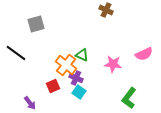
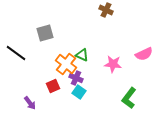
gray square: moved 9 px right, 9 px down
orange cross: moved 1 px up
